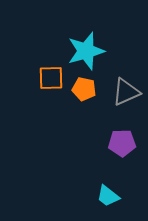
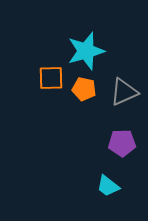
gray triangle: moved 2 px left
cyan trapezoid: moved 10 px up
